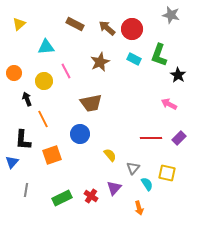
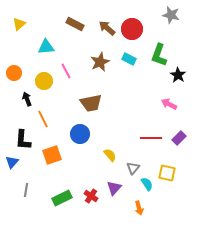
cyan rectangle: moved 5 px left
